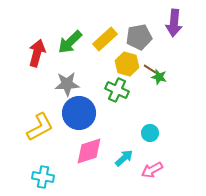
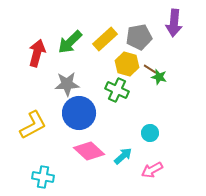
yellow L-shape: moved 7 px left, 2 px up
pink diamond: rotated 60 degrees clockwise
cyan arrow: moved 1 px left, 2 px up
